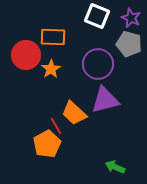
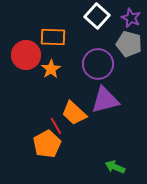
white square: rotated 20 degrees clockwise
